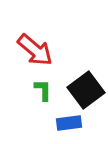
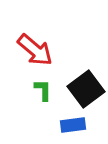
black square: moved 1 px up
blue rectangle: moved 4 px right, 2 px down
